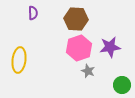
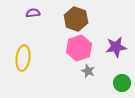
purple semicircle: rotated 96 degrees counterclockwise
brown hexagon: rotated 15 degrees clockwise
purple star: moved 6 px right
yellow ellipse: moved 4 px right, 2 px up
green circle: moved 2 px up
